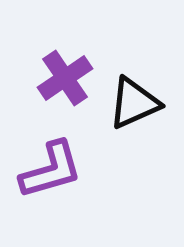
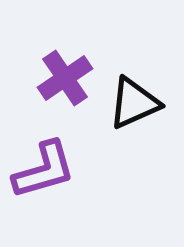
purple L-shape: moved 7 px left
